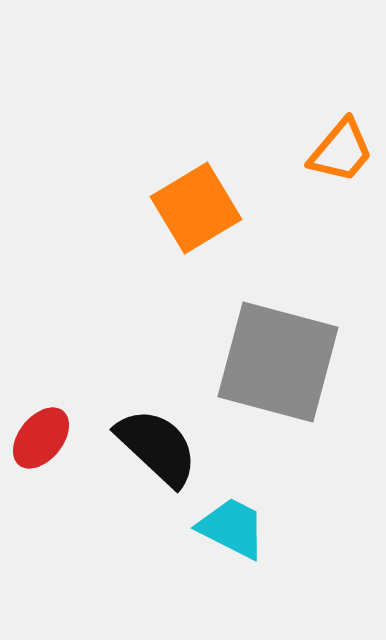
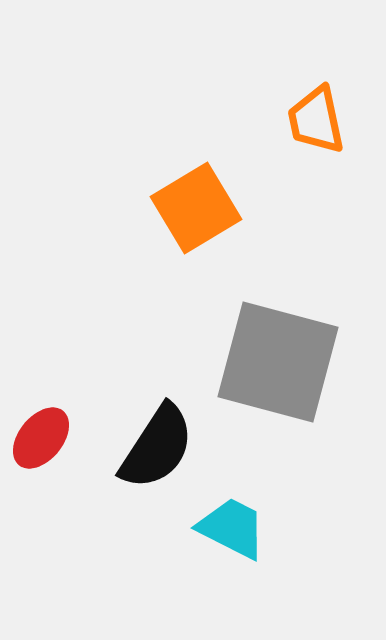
orange trapezoid: moved 25 px left, 31 px up; rotated 128 degrees clockwise
black semicircle: rotated 80 degrees clockwise
